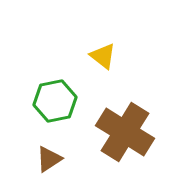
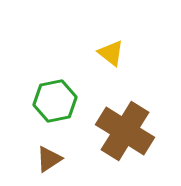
yellow triangle: moved 8 px right, 3 px up
brown cross: moved 1 px up
